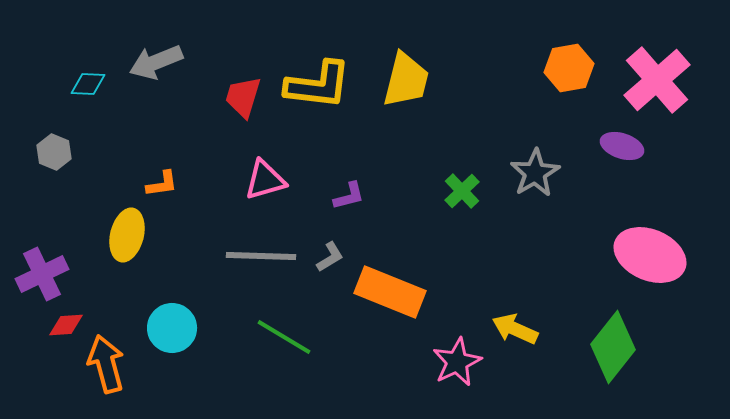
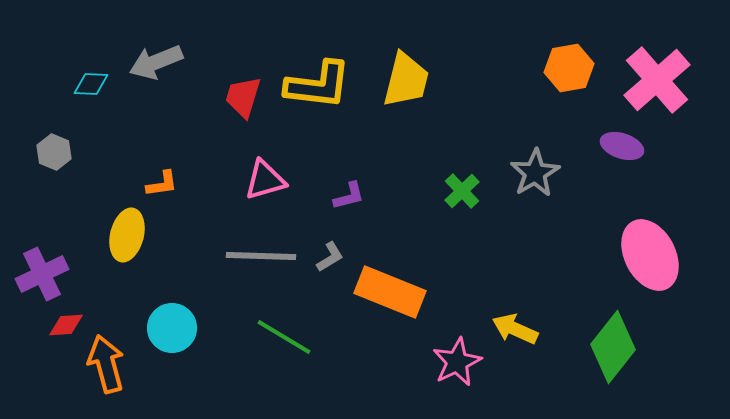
cyan diamond: moved 3 px right
pink ellipse: rotated 40 degrees clockwise
